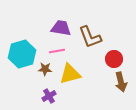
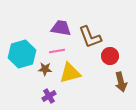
red circle: moved 4 px left, 3 px up
yellow triangle: moved 1 px up
